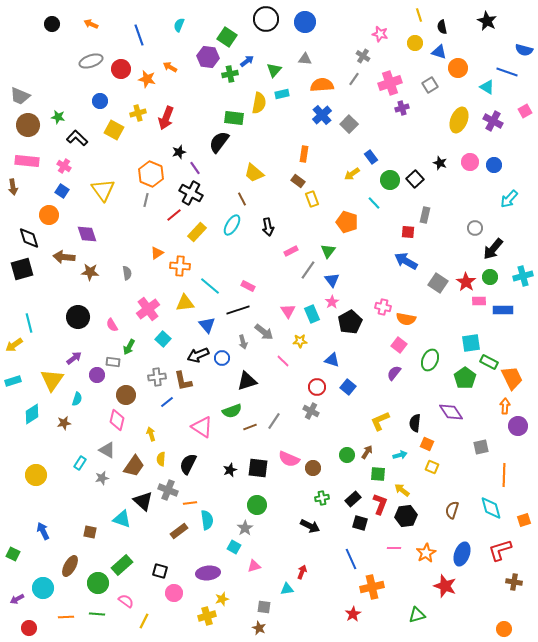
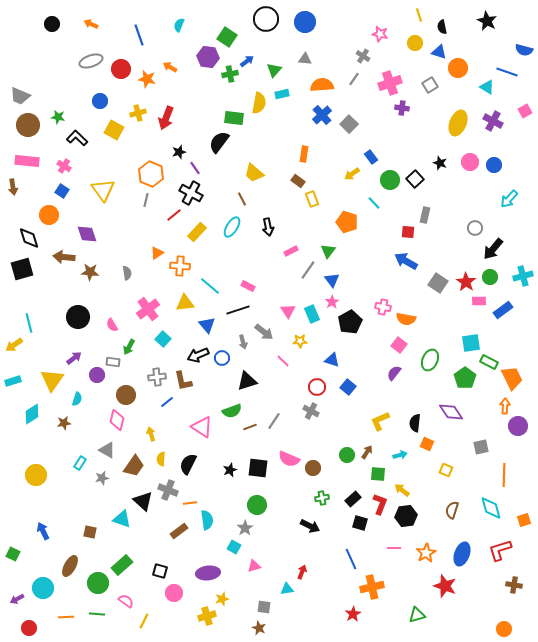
purple cross at (402, 108): rotated 24 degrees clockwise
yellow ellipse at (459, 120): moved 1 px left, 3 px down
cyan ellipse at (232, 225): moved 2 px down
blue rectangle at (503, 310): rotated 36 degrees counterclockwise
yellow square at (432, 467): moved 14 px right, 3 px down
brown cross at (514, 582): moved 3 px down
